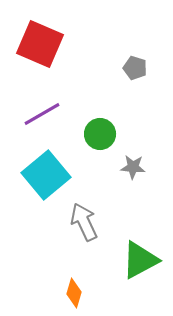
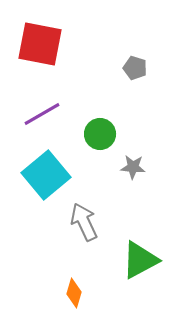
red square: rotated 12 degrees counterclockwise
